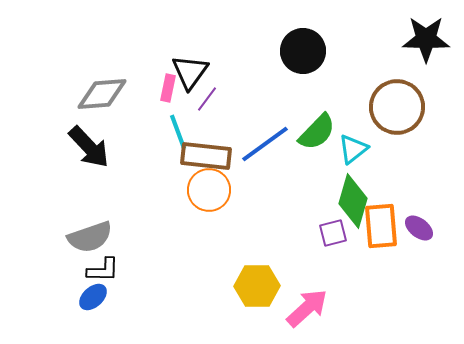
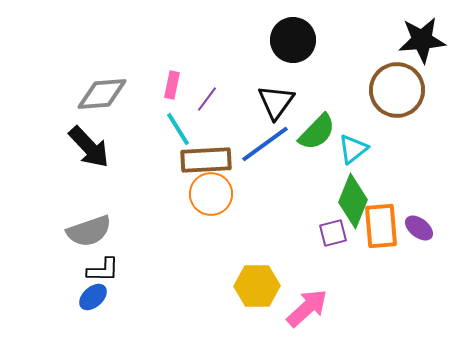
black star: moved 4 px left, 1 px down; rotated 6 degrees counterclockwise
black circle: moved 10 px left, 11 px up
black triangle: moved 86 px right, 30 px down
pink rectangle: moved 4 px right, 3 px up
brown circle: moved 17 px up
cyan line: moved 3 px up; rotated 12 degrees counterclockwise
brown rectangle: moved 4 px down; rotated 9 degrees counterclockwise
orange circle: moved 2 px right, 4 px down
green diamond: rotated 6 degrees clockwise
gray semicircle: moved 1 px left, 6 px up
